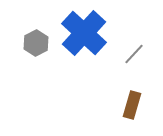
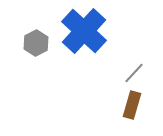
blue cross: moved 2 px up
gray line: moved 19 px down
